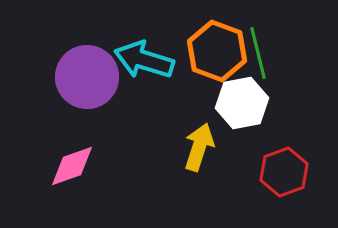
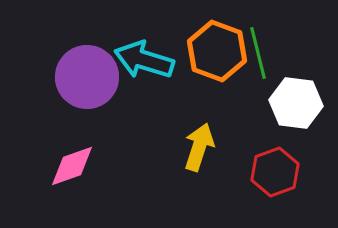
white hexagon: moved 54 px right; rotated 18 degrees clockwise
red hexagon: moved 9 px left
